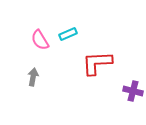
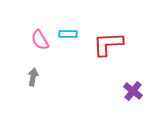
cyan rectangle: rotated 24 degrees clockwise
red L-shape: moved 11 px right, 19 px up
purple cross: rotated 24 degrees clockwise
